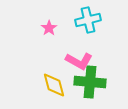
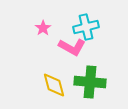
cyan cross: moved 2 px left, 7 px down
pink star: moved 6 px left
pink L-shape: moved 7 px left, 14 px up
